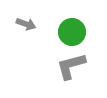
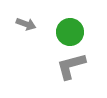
green circle: moved 2 px left
